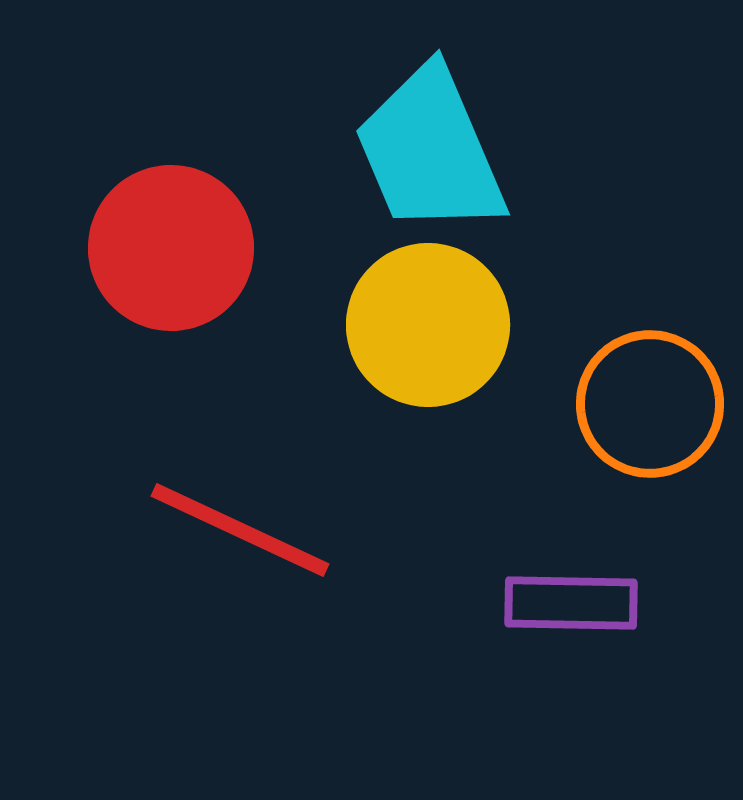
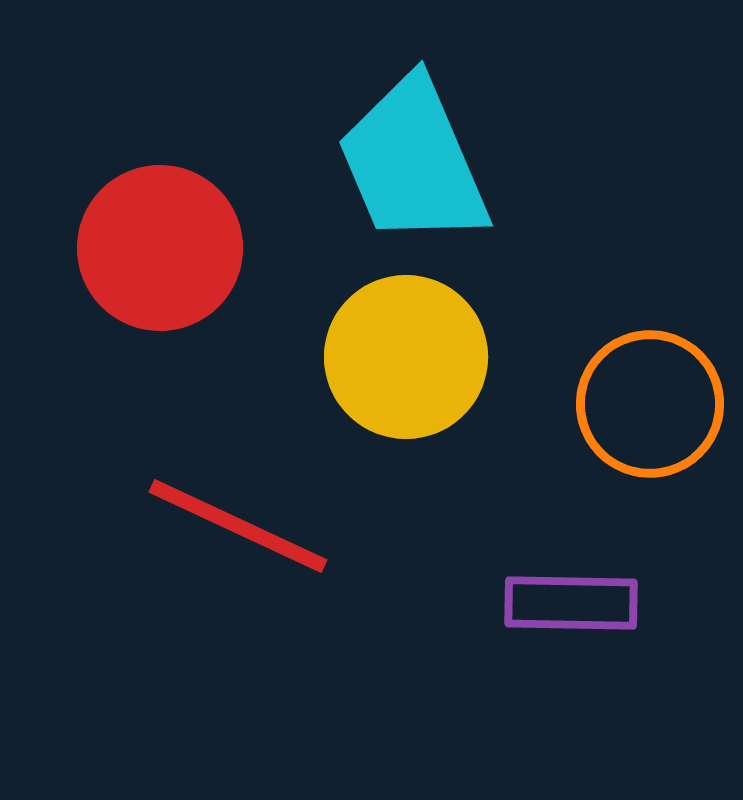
cyan trapezoid: moved 17 px left, 11 px down
red circle: moved 11 px left
yellow circle: moved 22 px left, 32 px down
red line: moved 2 px left, 4 px up
